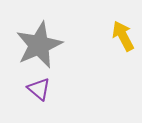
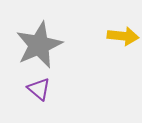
yellow arrow: rotated 124 degrees clockwise
